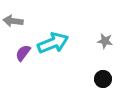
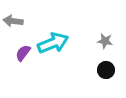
black circle: moved 3 px right, 9 px up
